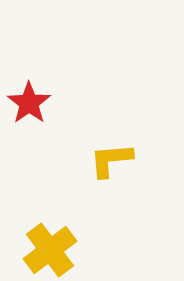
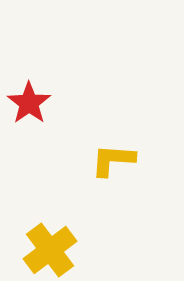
yellow L-shape: moved 2 px right; rotated 9 degrees clockwise
